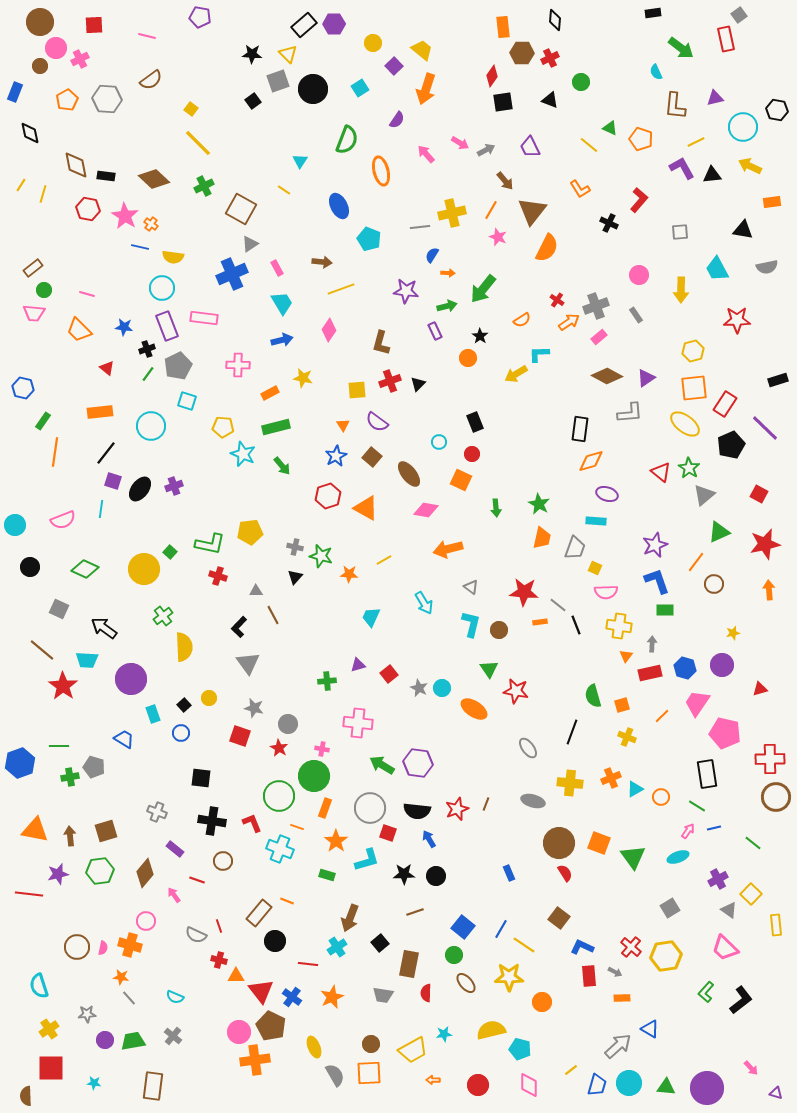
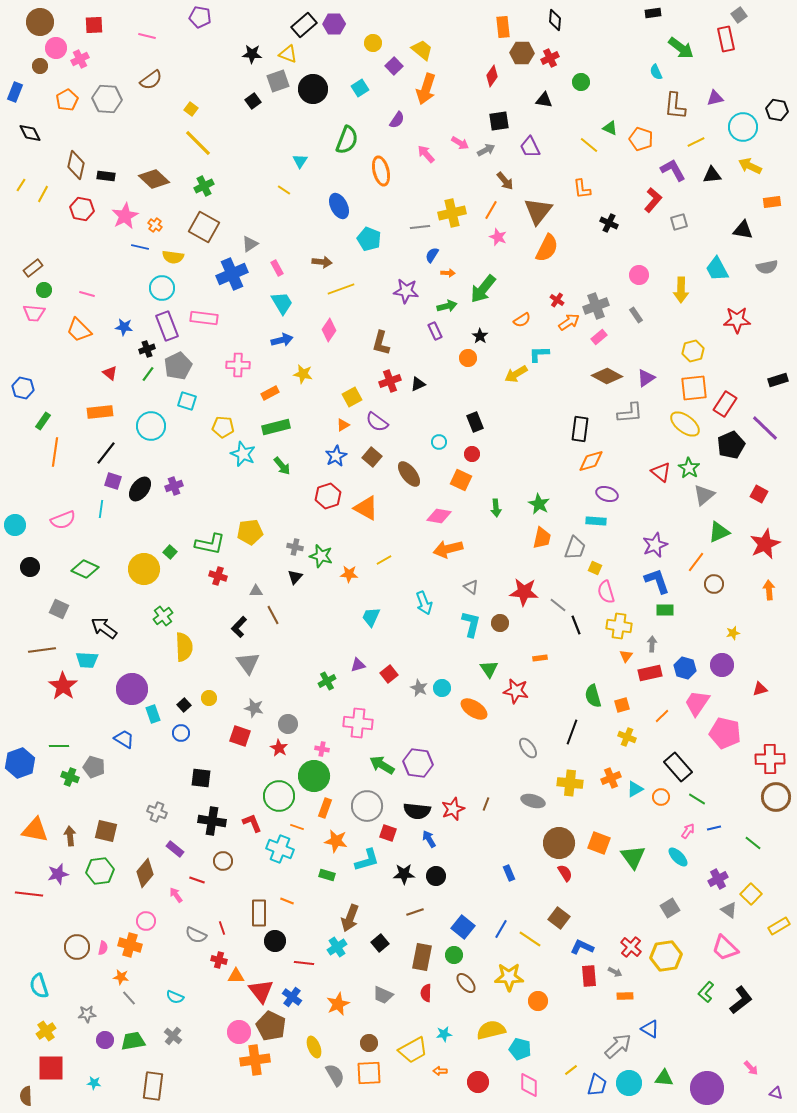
yellow triangle at (288, 54): rotated 24 degrees counterclockwise
black triangle at (550, 100): moved 6 px left; rotated 12 degrees counterclockwise
black square at (503, 102): moved 4 px left, 19 px down
black diamond at (30, 133): rotated 15 degrees counterclockwise
brown diamond at (76, 165): rotated 24 degrees clockwise
purple L-shape at (682, 168): moved 9 px left, 2 px down
orange L-shape at (580, 189): moved 2 px right; rotated 25 degrees clockwise
yellow line at (43, 194): rotated 12 degrees clockwise
red L-shape at (639, 200): moved 14 px right
red hexagon at (88, 209): moved 6 px left
brown square at (241, 209): moved 37 px left, 18 px down
brown triangle at (532, 211): moved 6 px right
pink star at (125, 216): rotated 12 degrees clockwise
orange cross at (151, 224): moved 4 px right, 1 px down
gray square at (680, 232): moved 1 px left, 10 px up; rotated 12 degrees counterclockwise
red triangle at (107, 368): moved 3 px right, 5 px down
yellow star at (303, 378): moved 4 px up
black triangle at (418, 384): rotated 21 degrees clockwise
yellow square at (357, 390): moved 5 px left, 7 px down; rotated 24 degrees counterclockwise
orange triangle at (343, 425): rotated 32 degrees clockwise
pink diamond at (426, 510): moved 13 px right, 6 px down
red star at (765, 544): rotated 12 degrees counterclockwise
pink semicircle at (606, 592): rotated 75 degrees clockwise
cyan arrow at (424, 603): rotated 10 degrees clockwise
orange rectangle at (540, 622): moved 36 px down
brown circle at (499, 630): moved 1 px right, 7 px up
brown line at (42, 650): rotated 48 degrees counterclockwise
purple circle at (131, 679): moved 1 px right, 10 px down
green cross at (327, 681): rotated 24 degrees counterclockwise
black rectangle at (707, 774): moved 29 px left, 7 px up; rotated 32 degrees counterclockwise
green cross at (70, 777): rotated 30 degrees clockwise
green line at (697, 806): moved 7 px up
gray circle at (370, 808): moved 3 px left, 2 px up
red star at (457, 809): moved 4 px left
brown square at (106, 831): rotated 30 degrees clockwise
orange star at (336, 841): rotated 25 degrees counterclockwise
cyan ellipse at (678, 857): rotated 65 degrees clockwise
pink arrow at (174, 895): moved 2 px right
brown rectangle at (259, 913): rotated 40 degrees counterclockwise
yellow rectangle at (776, 925): moved 3 px right, 1 px down; rotated 65 degrees clockwise
red line at (219, 926): moved 3 px right, 2 px down
yellow line at (524, 945): moved 6 px right, 6 px up
red line at (308, 964): moved 4 px left, 1 px up
brown rectangle at (409, 964): moved 13 px right, 7 px up
gray trapezoid at (383, 995): rotated 15 degrees clockwise
orange star at (332, 997): moved 6 px right, 7 px down
orange rectangle at (622, 998): moved 3 px right, 2 px up
orange circle at (542, 1002): moved 4 px left, 1 px up
yellow cross at (49, 1029): moved 3 px left, 2 px down
brown circle at (371, 1044): moved 2 px left, 1 px up
orange arrow at (433, 1080): moved 7 px right, 9 px up
red circle at (478, 1085): moved 3 px up
green triangle at (666, 1087): moved 2 px left, 9 px up
